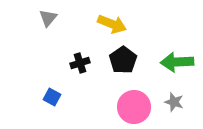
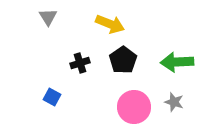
gray triangle: moved 1 px up; rotated 12 degrees counterclockwise
yellow arrow: moved 2 px left
